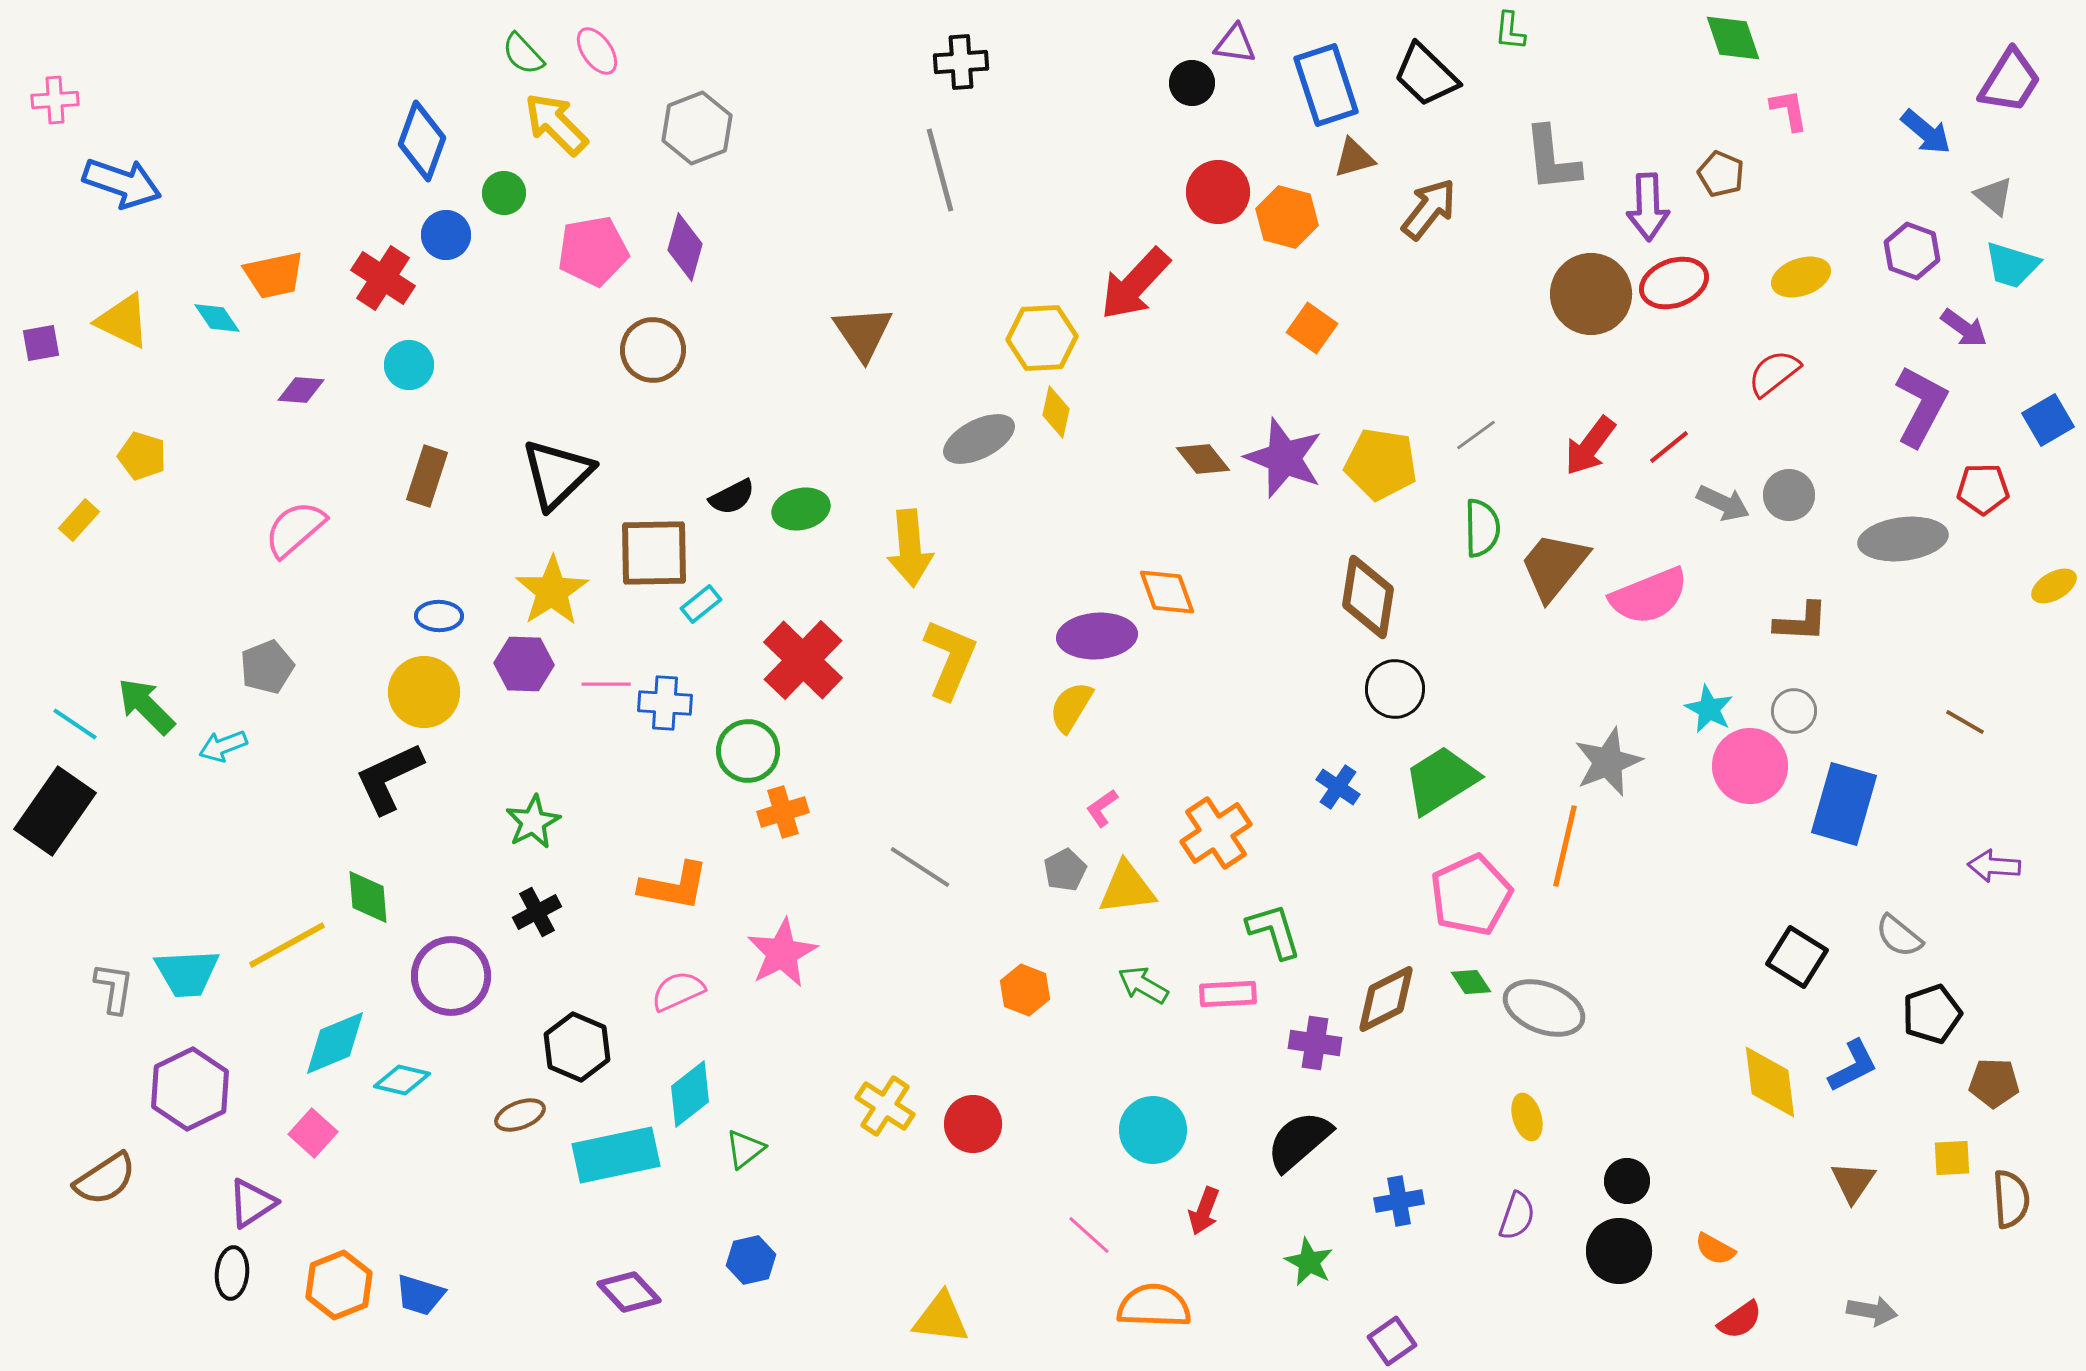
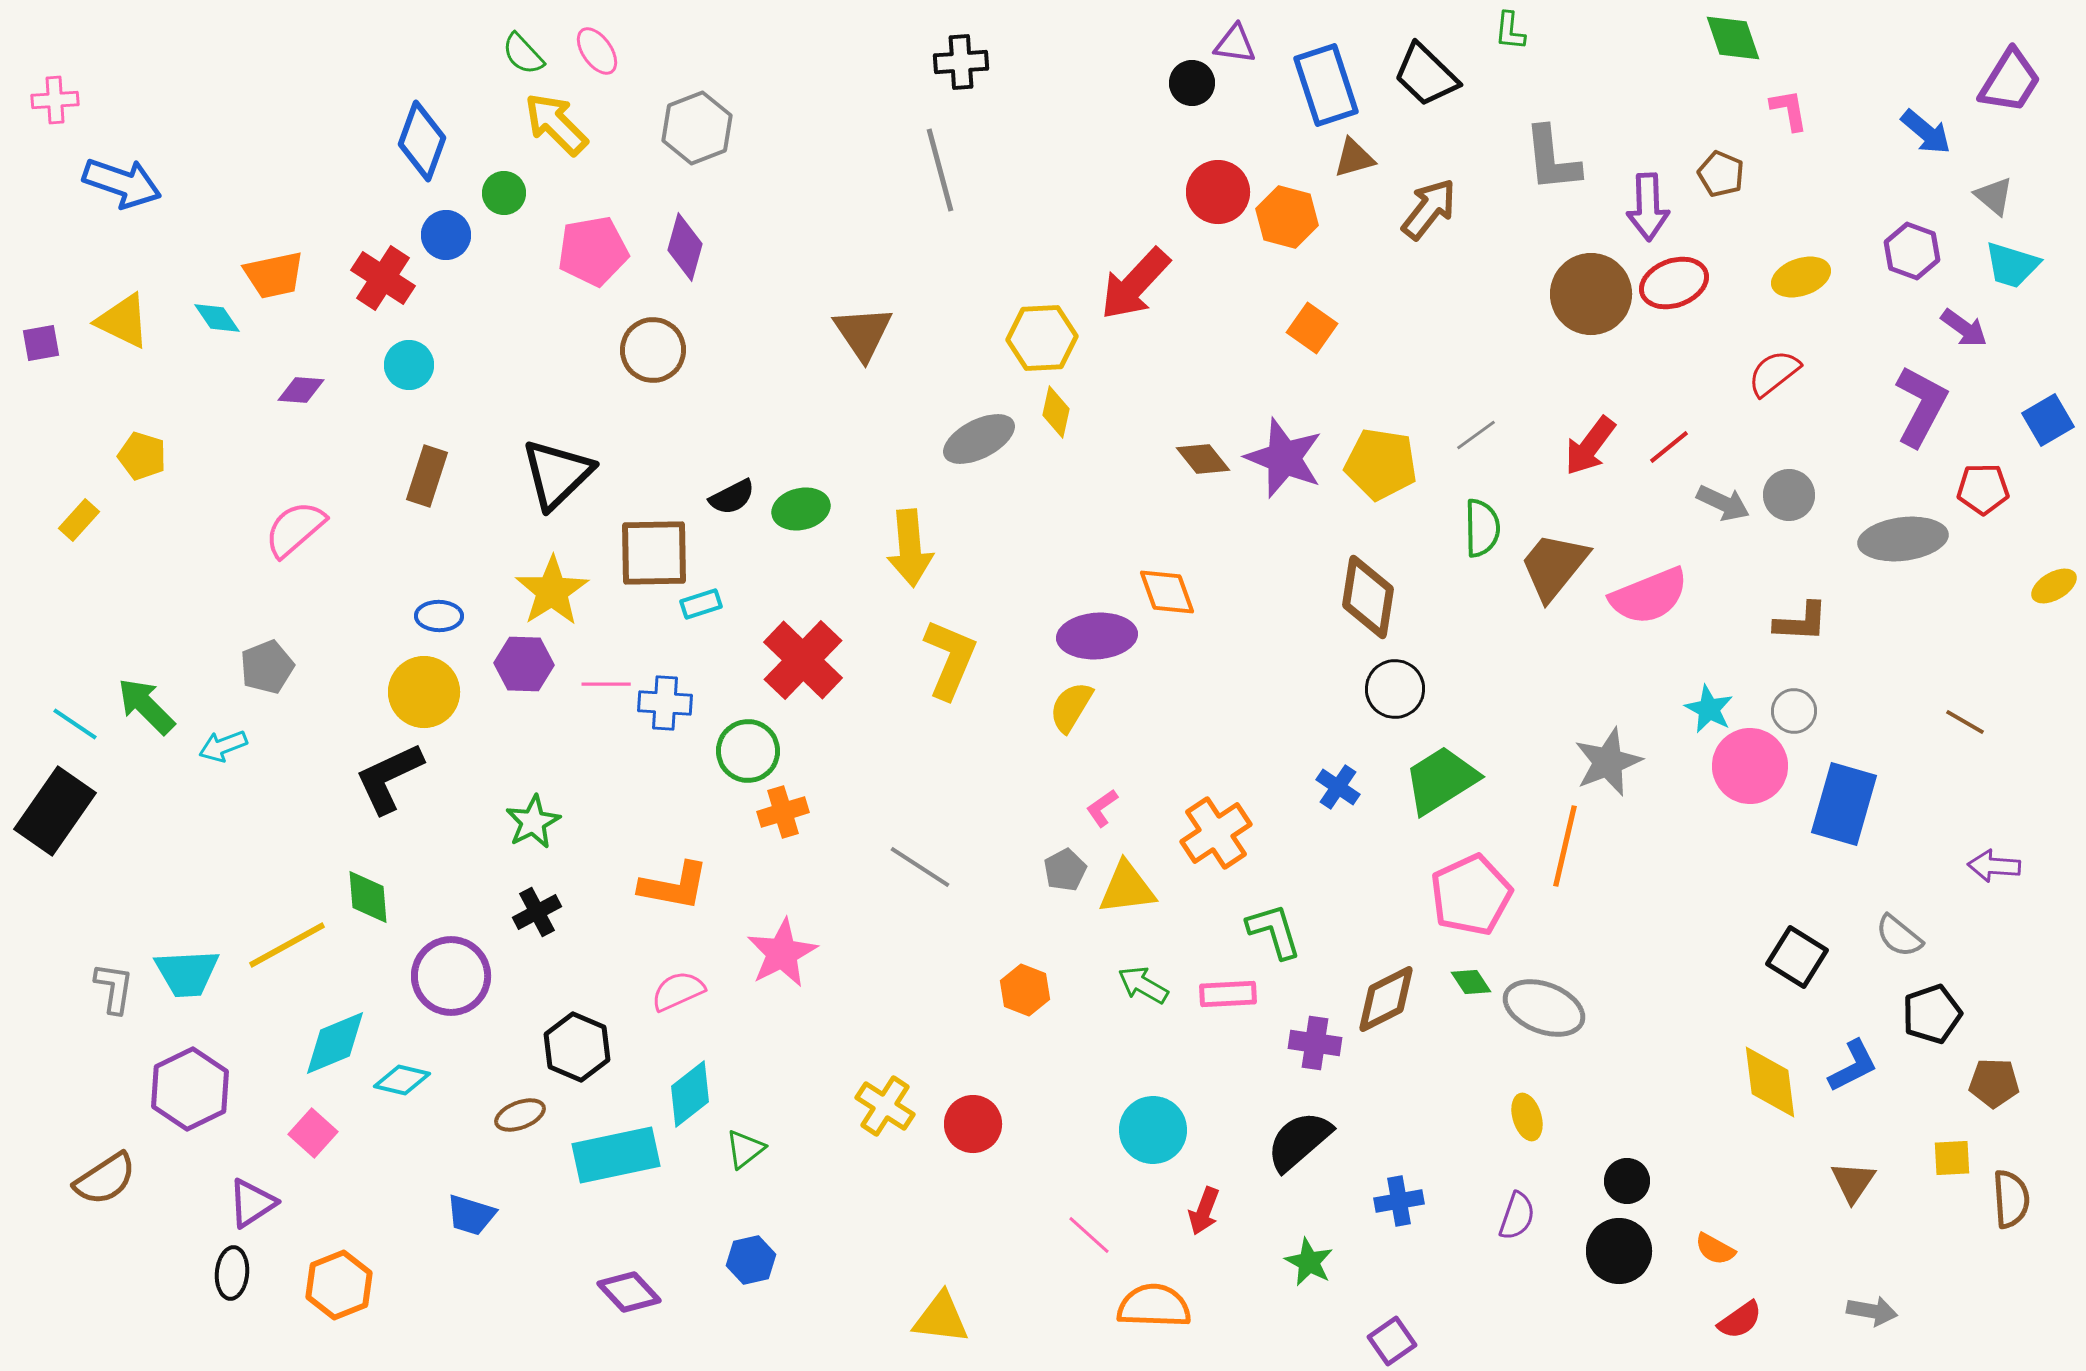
cyan rectangle at (701, 604): rotated 21 degrees clockwise
blue trapezoid at (420, 1295): moved 51 px right, 80 px up
